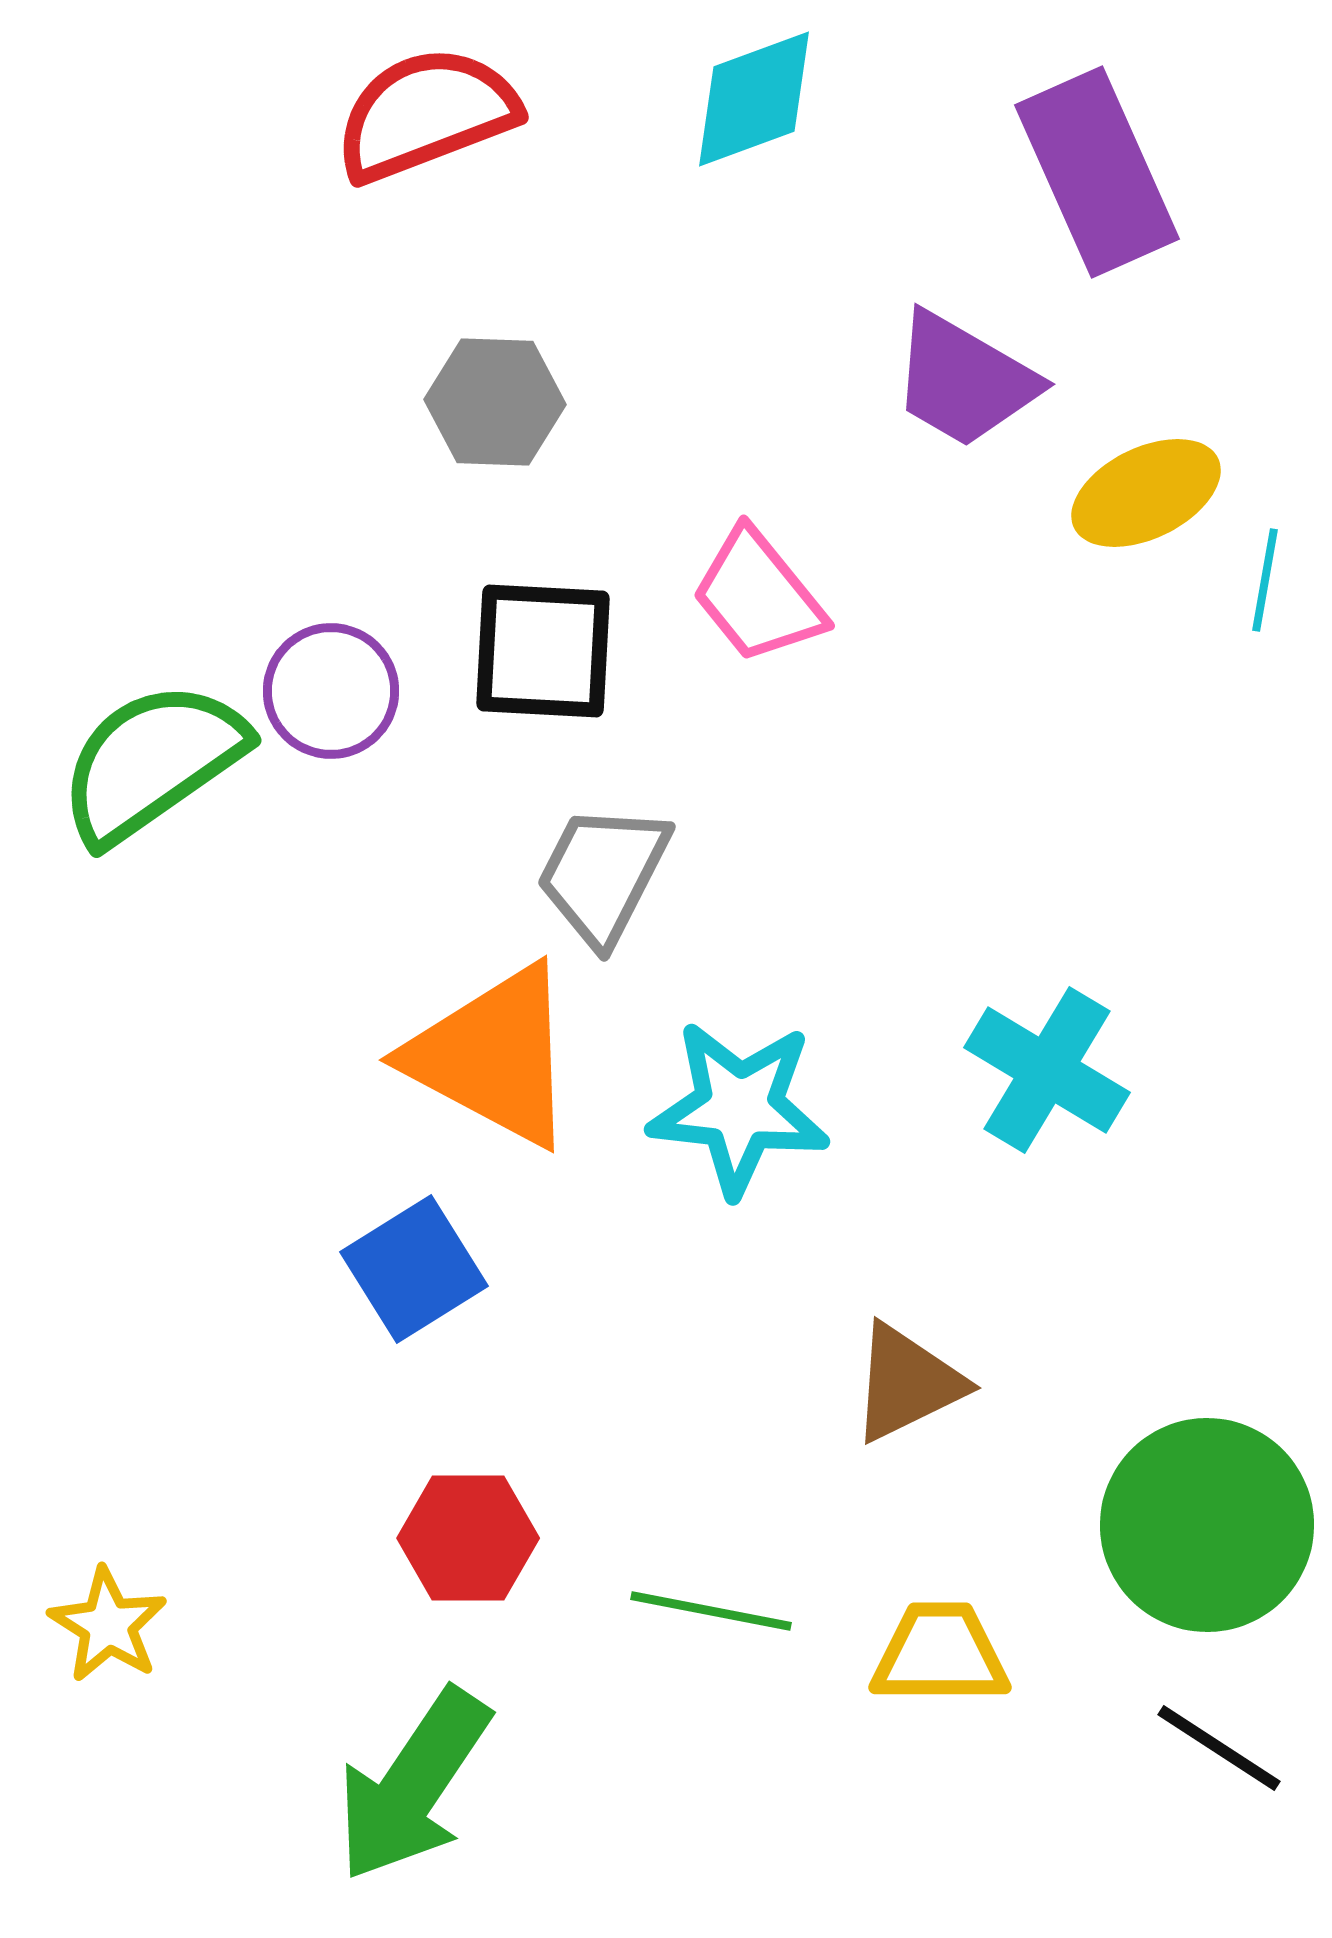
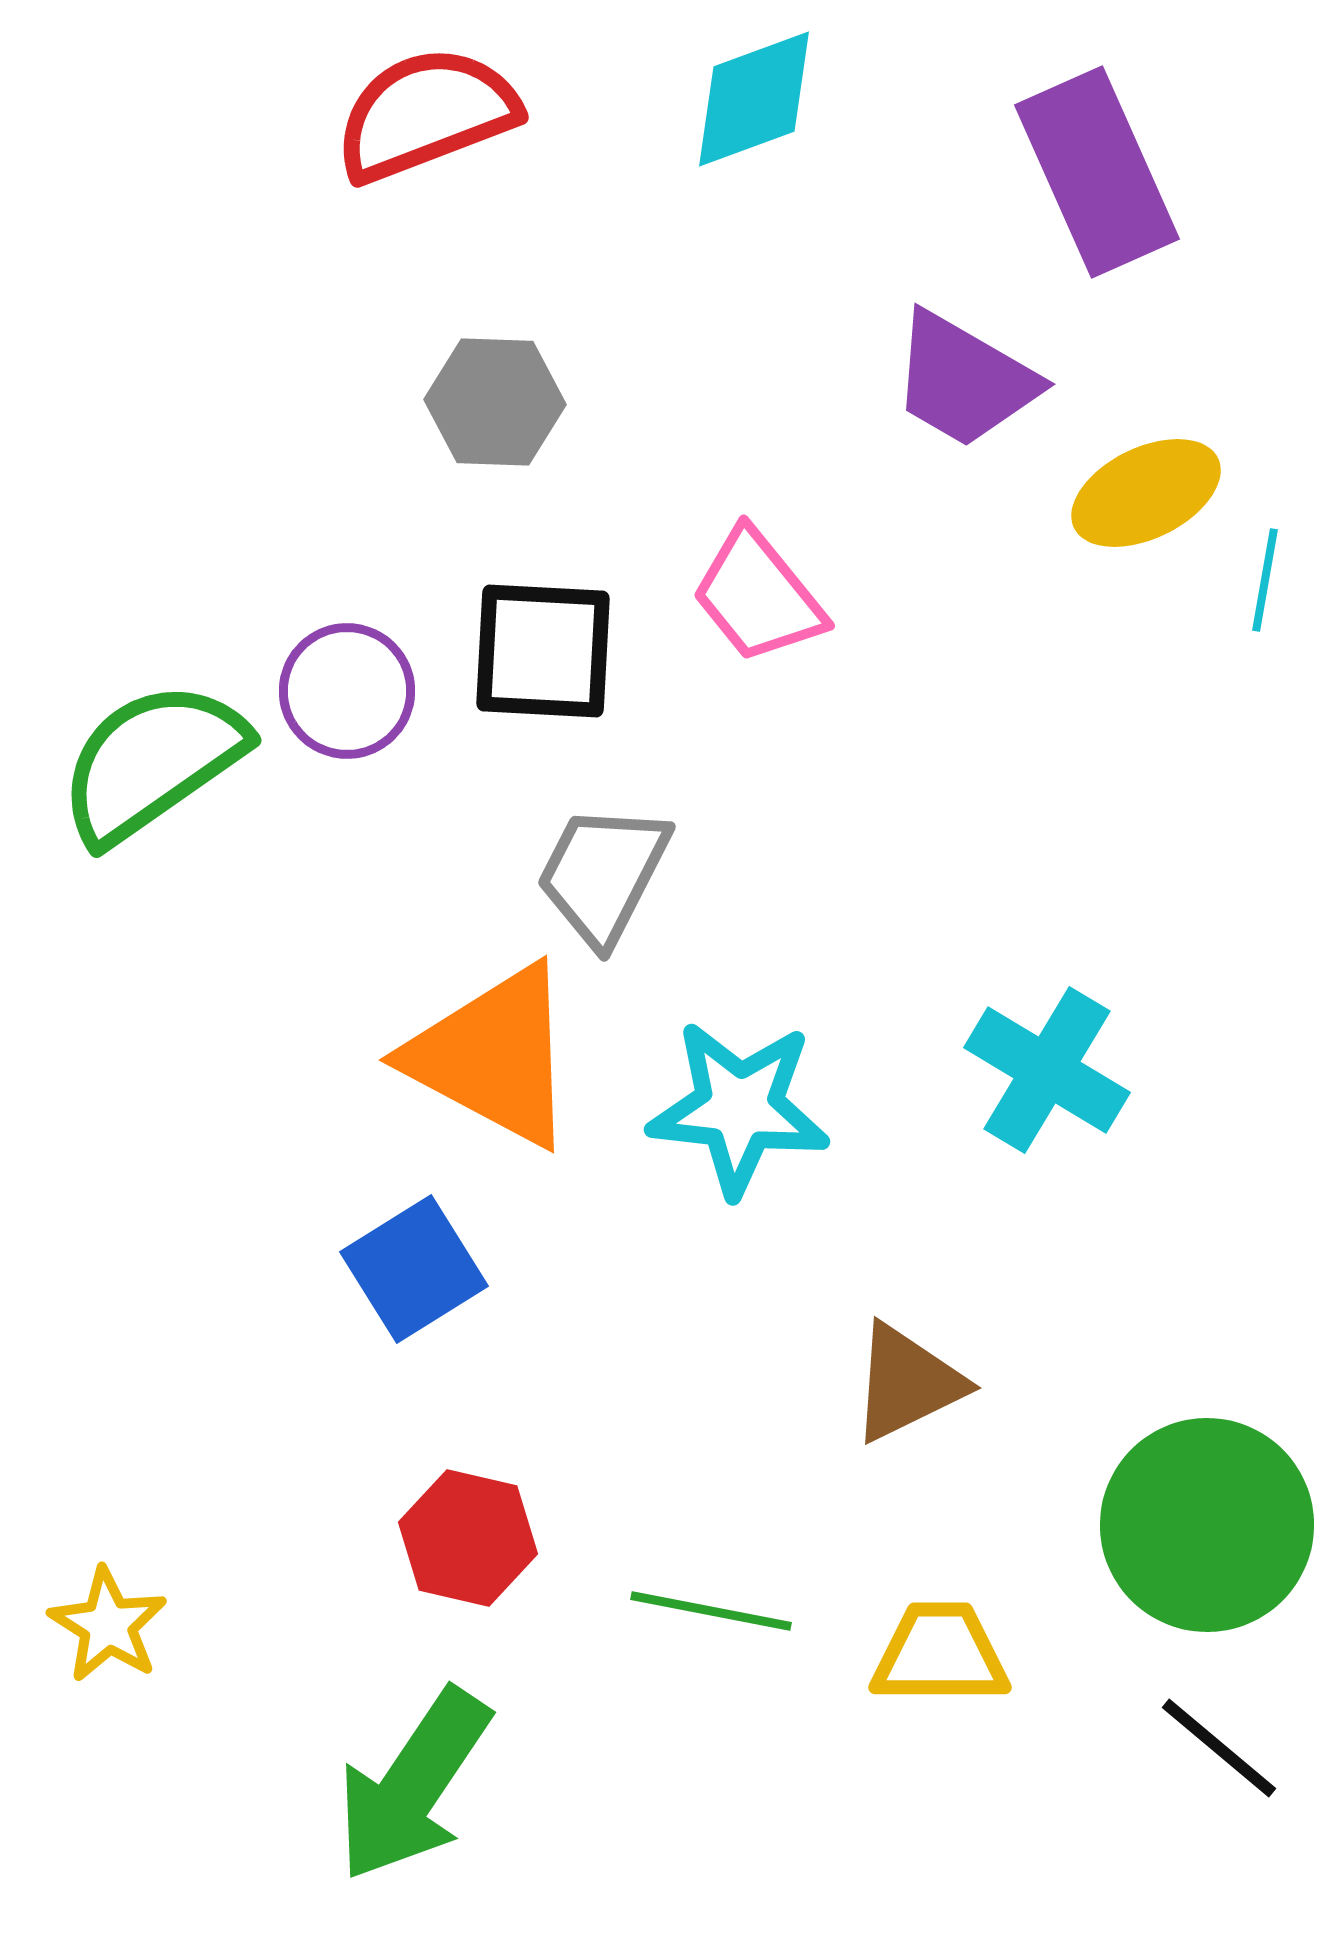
purple circle: moved 16 px right
red hexagon: rotated 13 degrees clockwise
black line: rotated 7 degrees clockwise
